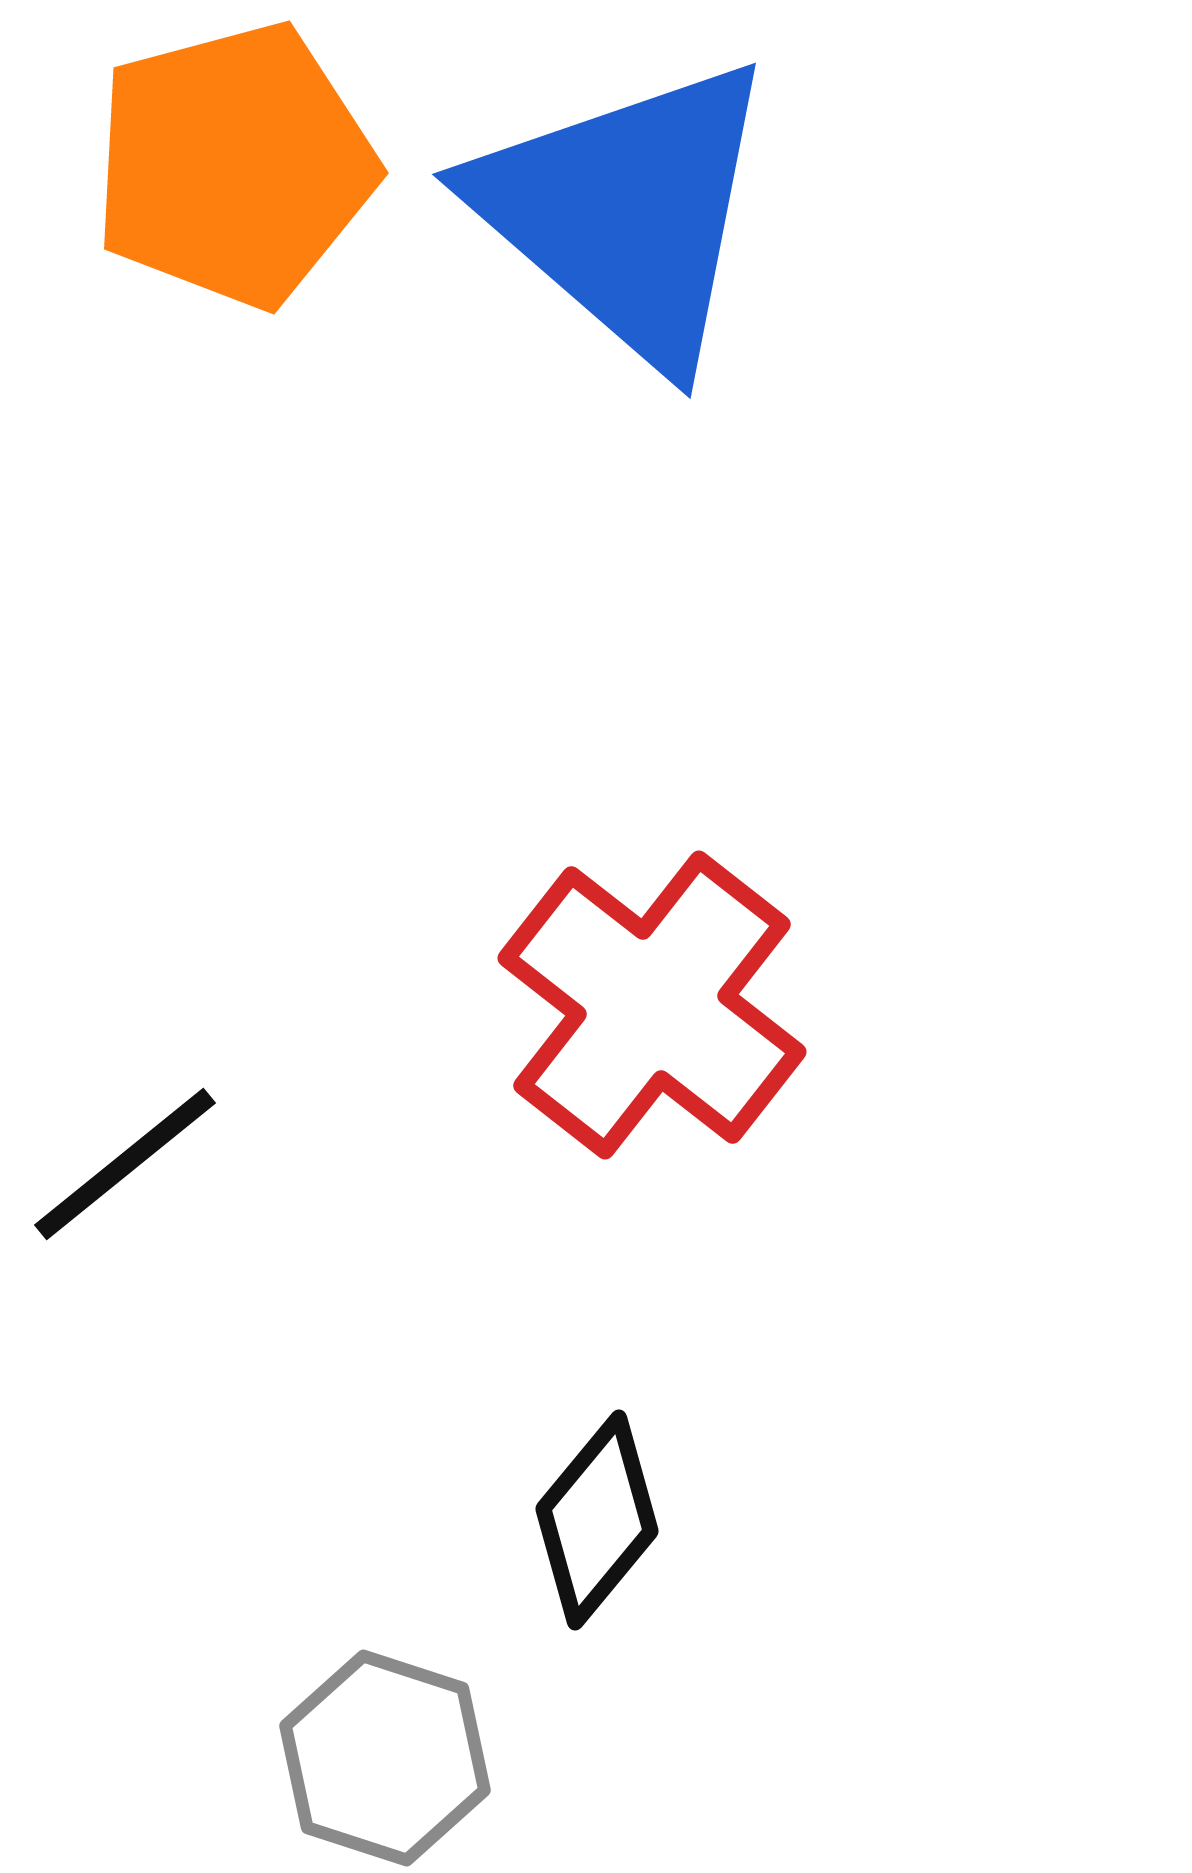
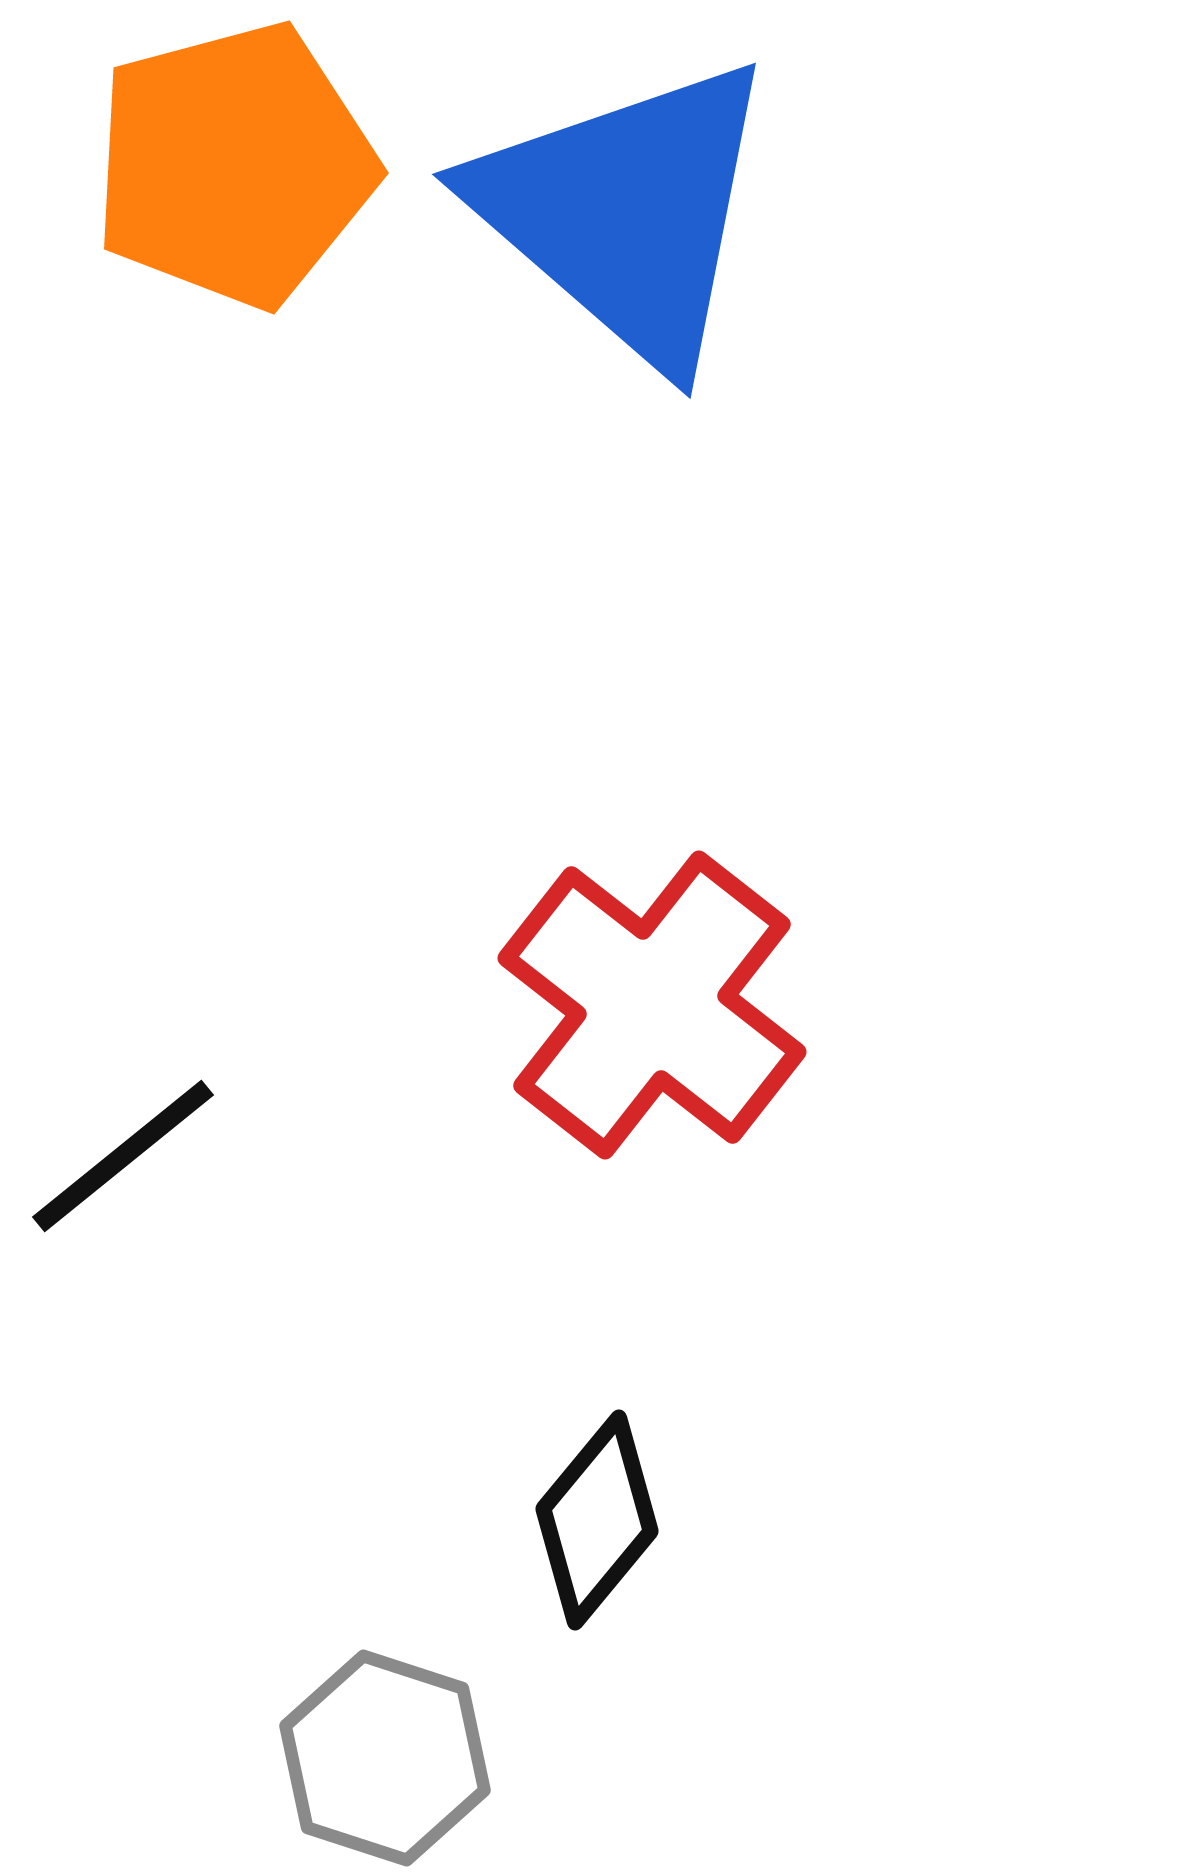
black line: moved 2 px left, 8 px up
